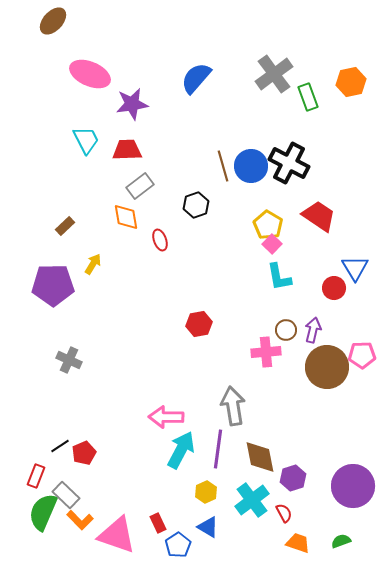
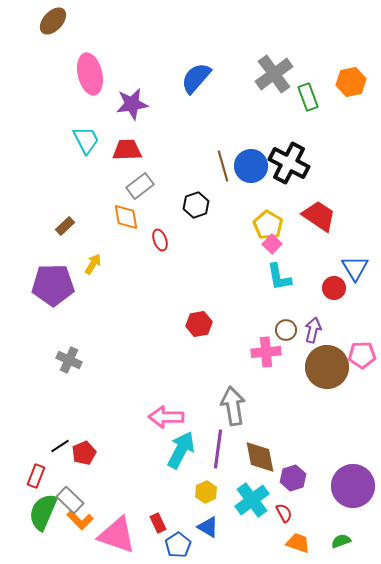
pink ellipse at (90, 74): rotated 54 degrees clockwise
gray rectangle at (66, 495): moved 4 px right, 5 px down
